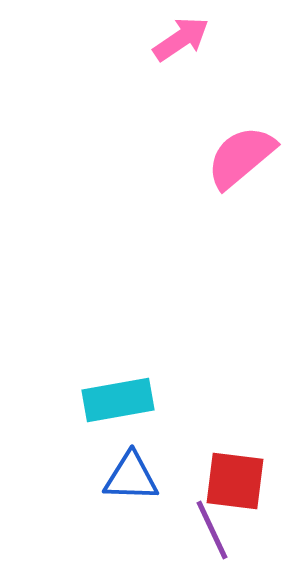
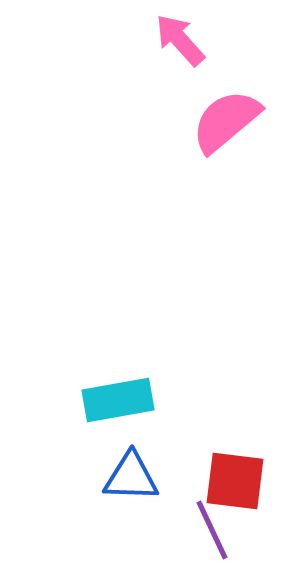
pink arrow: moved 1 px left, 1 px down; rotated 98 degrees counterclockwise
pink semicircle: moved 15 px left, 36 px up
